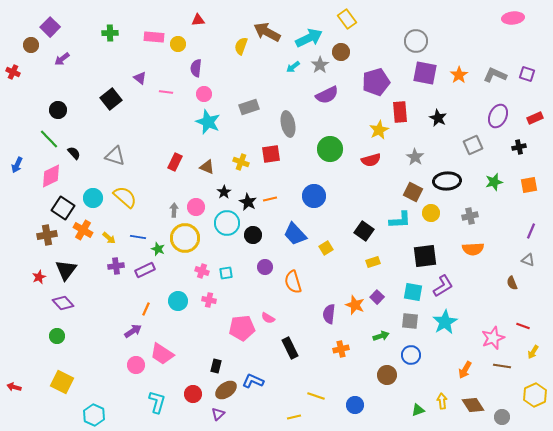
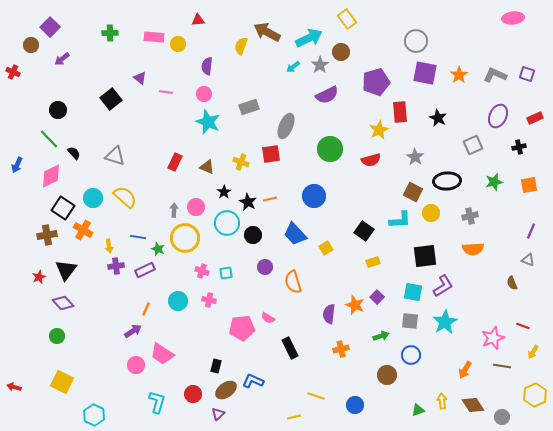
purple semicircle at (196, 68): moved 11 px right, 2 px up
gray ellipse at (288, 124): moved 2 px left, 2 px down; rotated 35 degrees clockwise
yellow arrow at (109, 238): moved 8 px down; rotated 40 degrees clockwise
